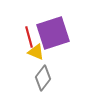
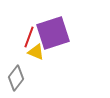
red line: rotated 35 degrees clockwise
gray diamond: moved 27 px left
